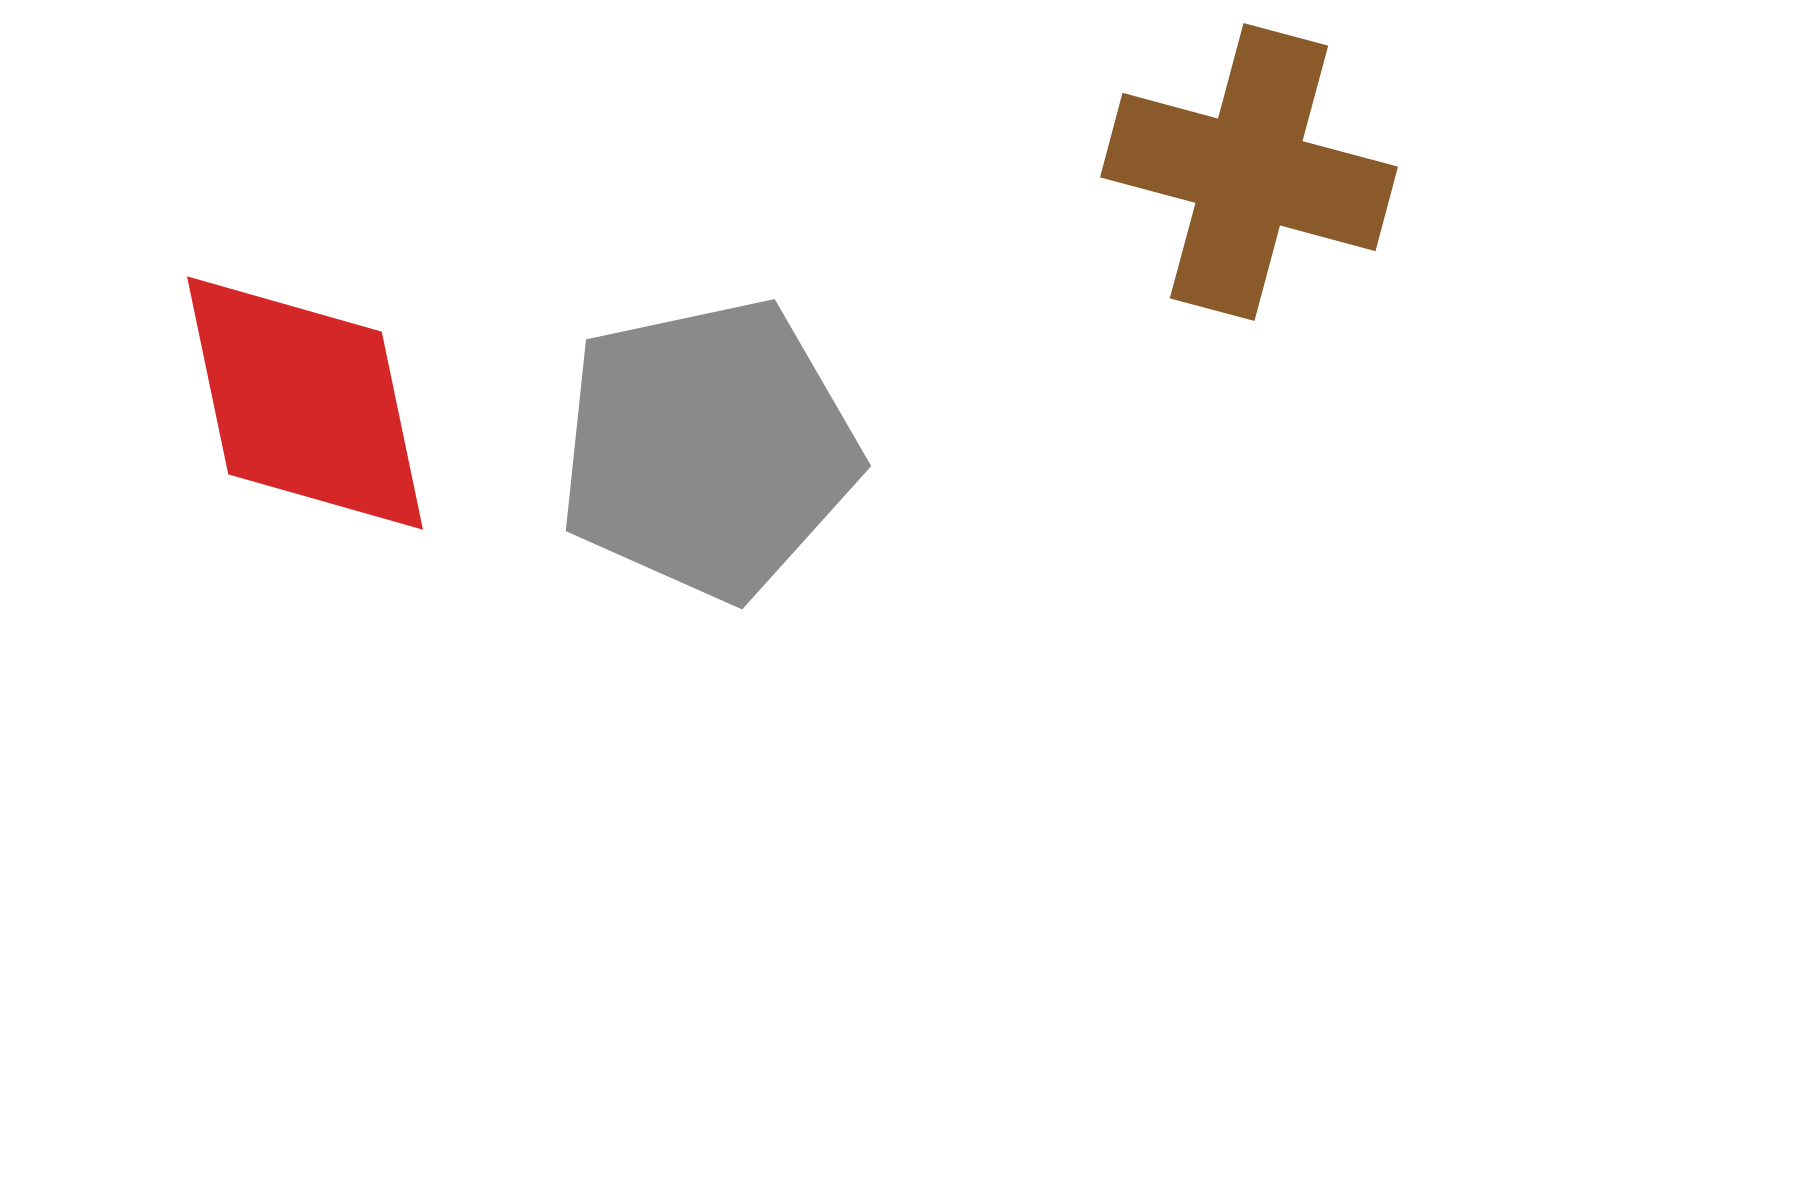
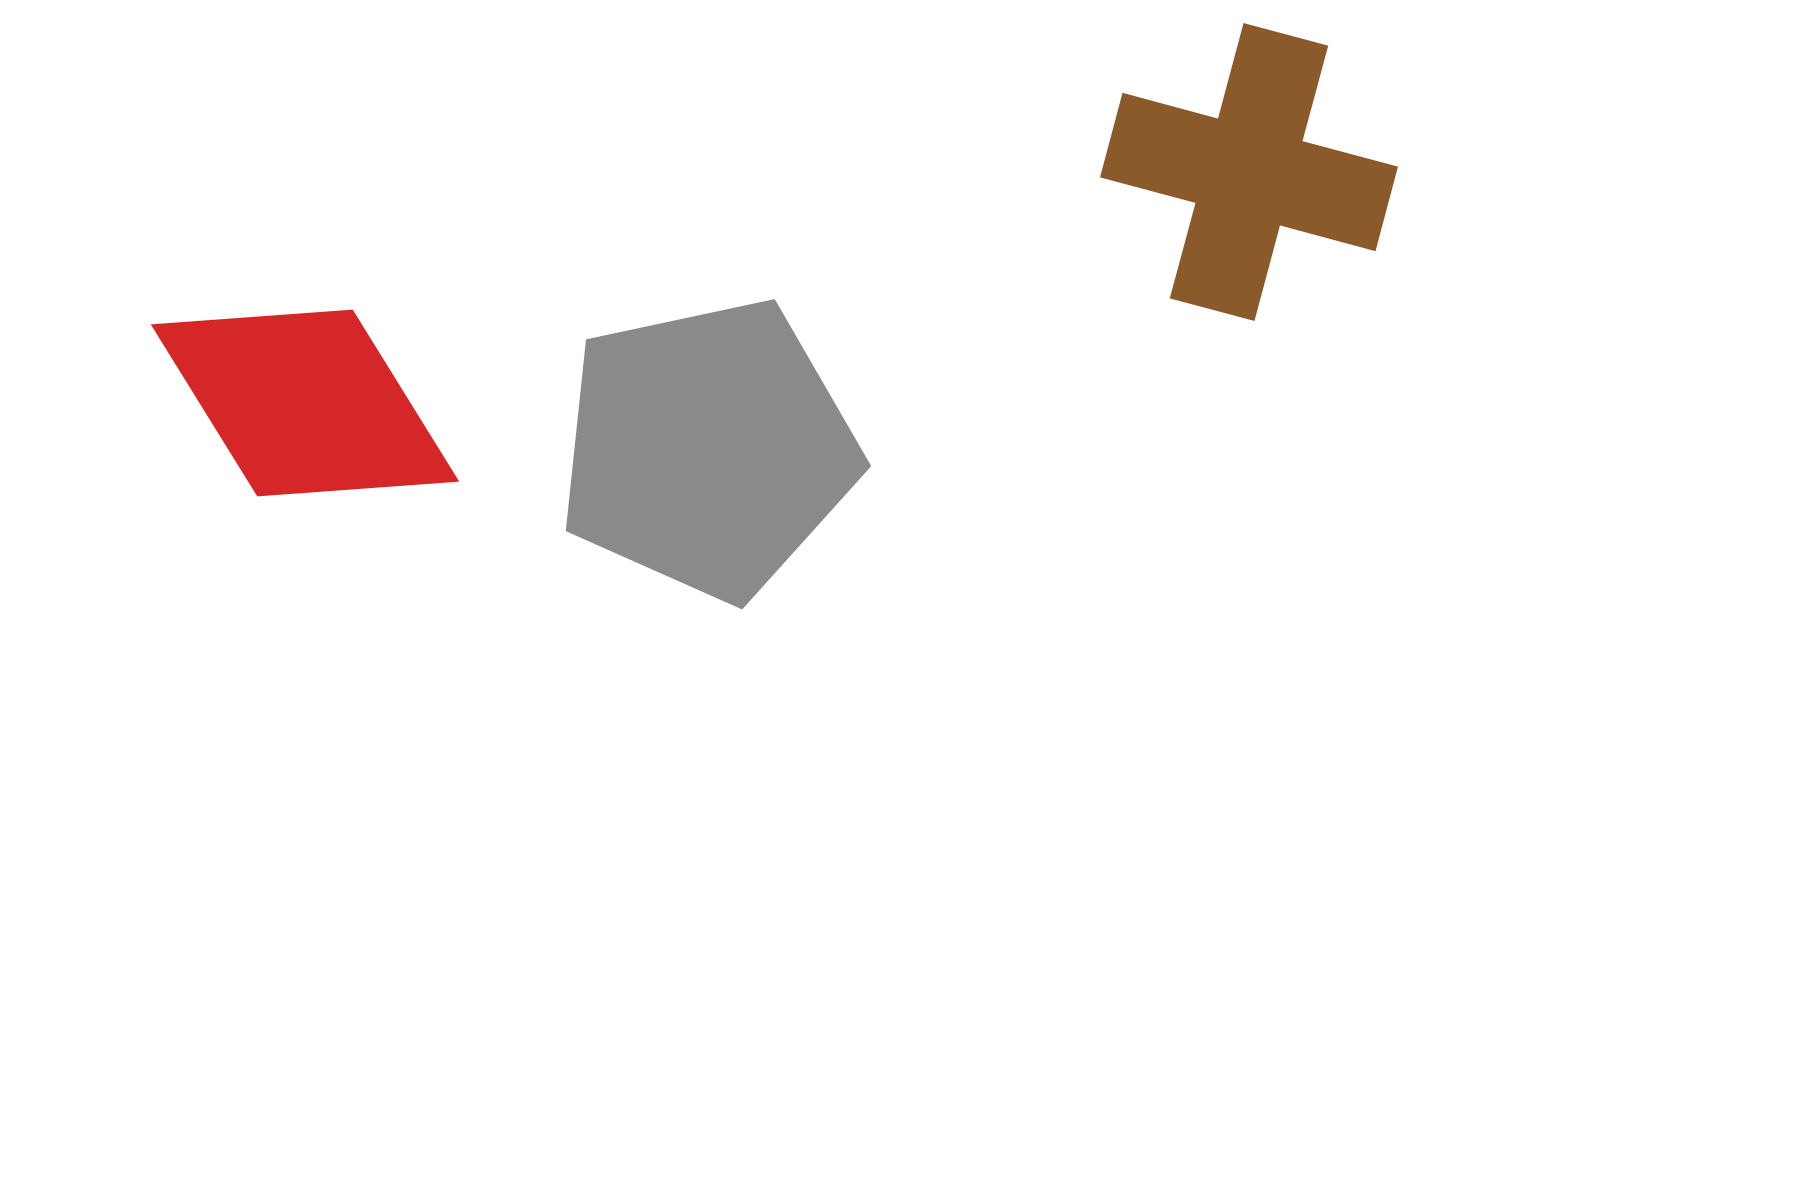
red diamond: rotated 20 degrees counterclockwise
